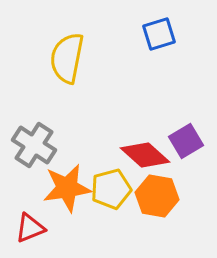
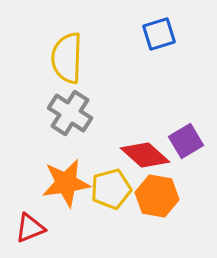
yellow semicircle: rotated 9 degrees counterclockwise
gray cross: moved 36 px right, 32 px up
orange star: moved 1 px left, 5 px up
